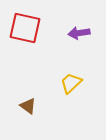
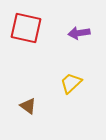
red square: moved 1 px right
